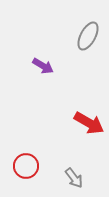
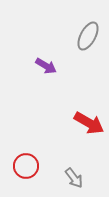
purple arrow: moved 3 px right
